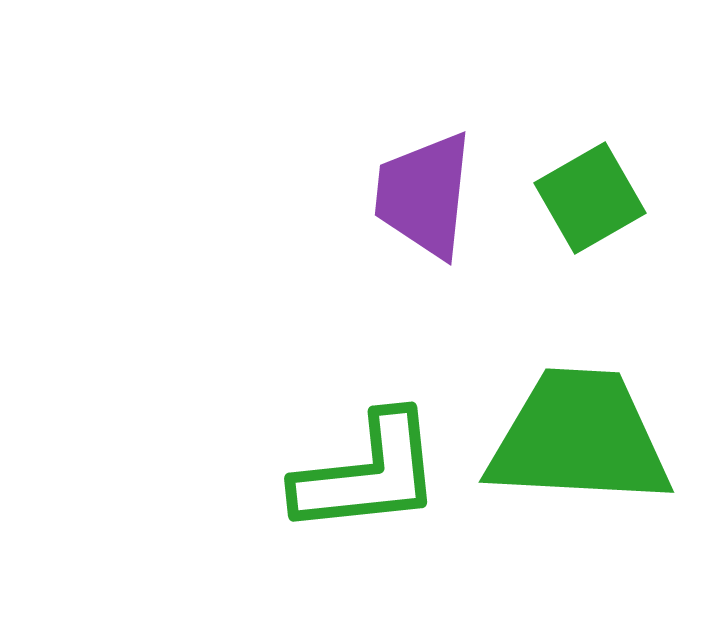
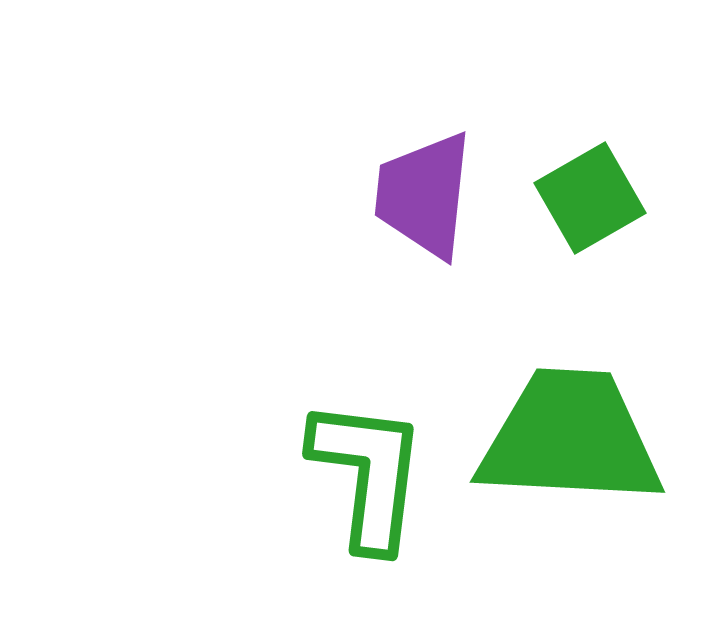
green trapezoid: moved 9 px left
green L-shape: rotated 77 degrees counterclockwise
